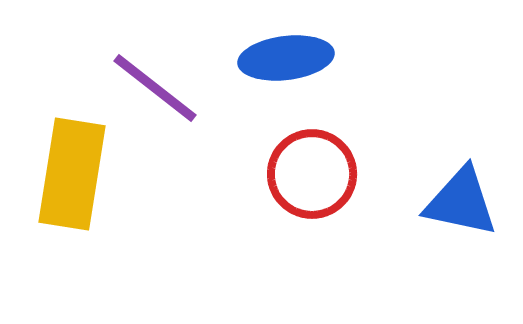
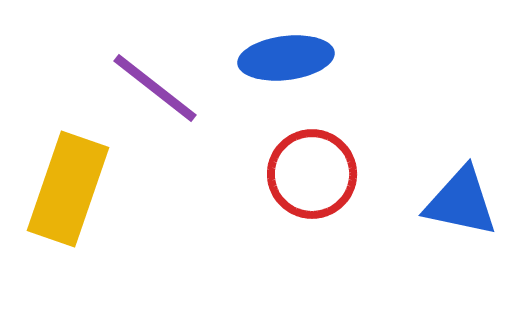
yellow rectangle: moved 4 px left, 15 px down; rotated 10 degrees clockwise
